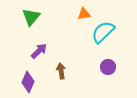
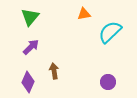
green triangle: moved 1 px left
cyan semicircle: moved 7 px right
purple arrow: moved 8 px left, 4 px up
purple circle: moved 15 px down
brown arrow: moved 7 px left
